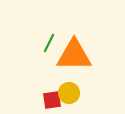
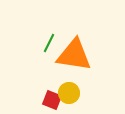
orange triangle: rotated 9 degrees clockwise
red square: rotated 30 degrees clockwise
